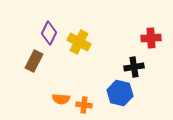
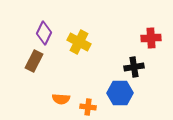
purple diamond: moved 5 px left
blue hexagon: rotated 15 degrees counterclockwise
orange cross: moved 4 px right, 2 px down
